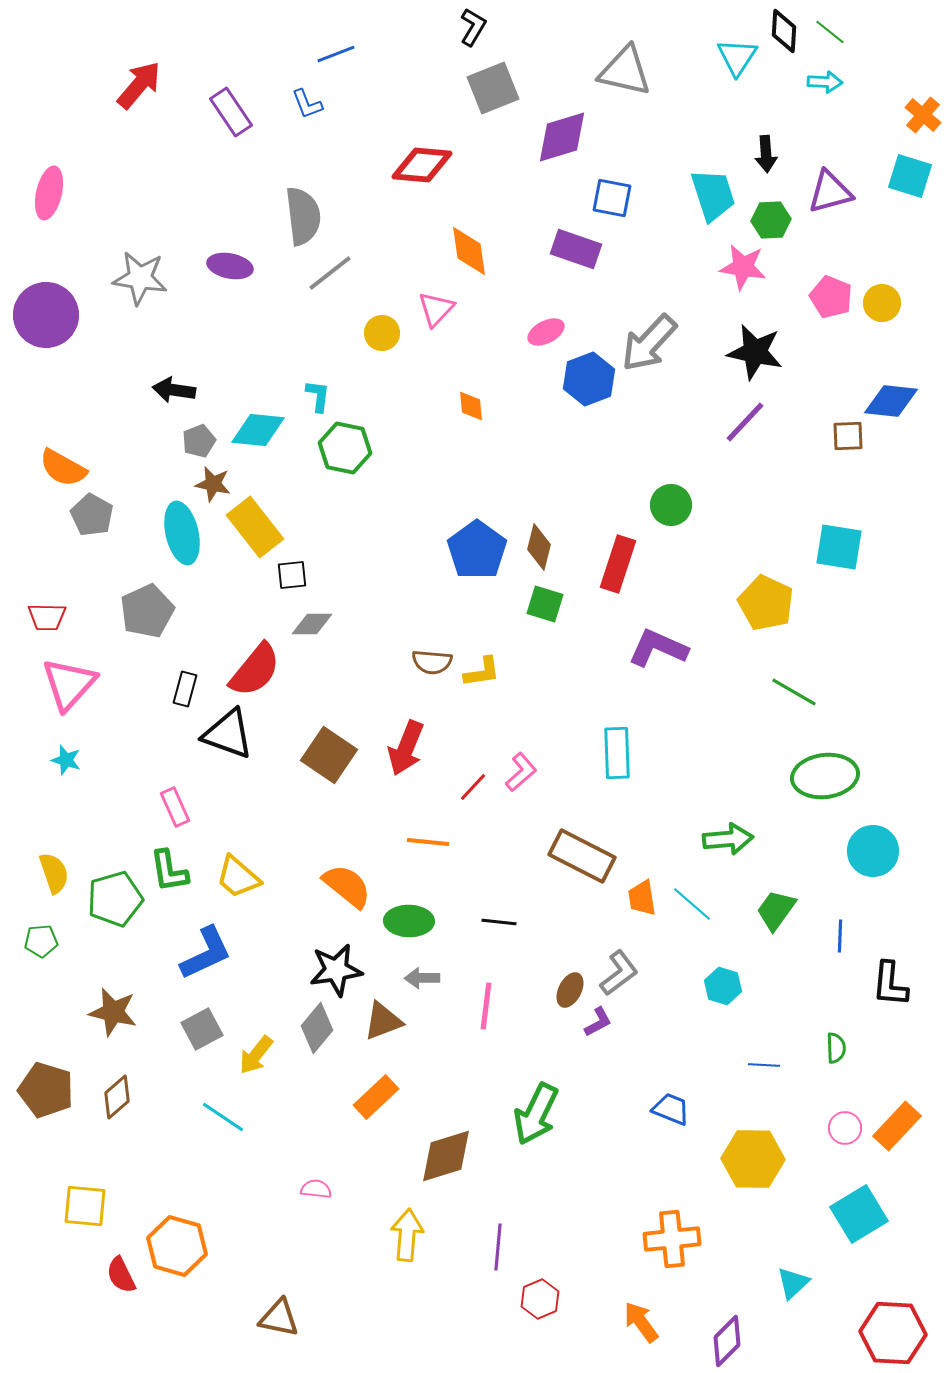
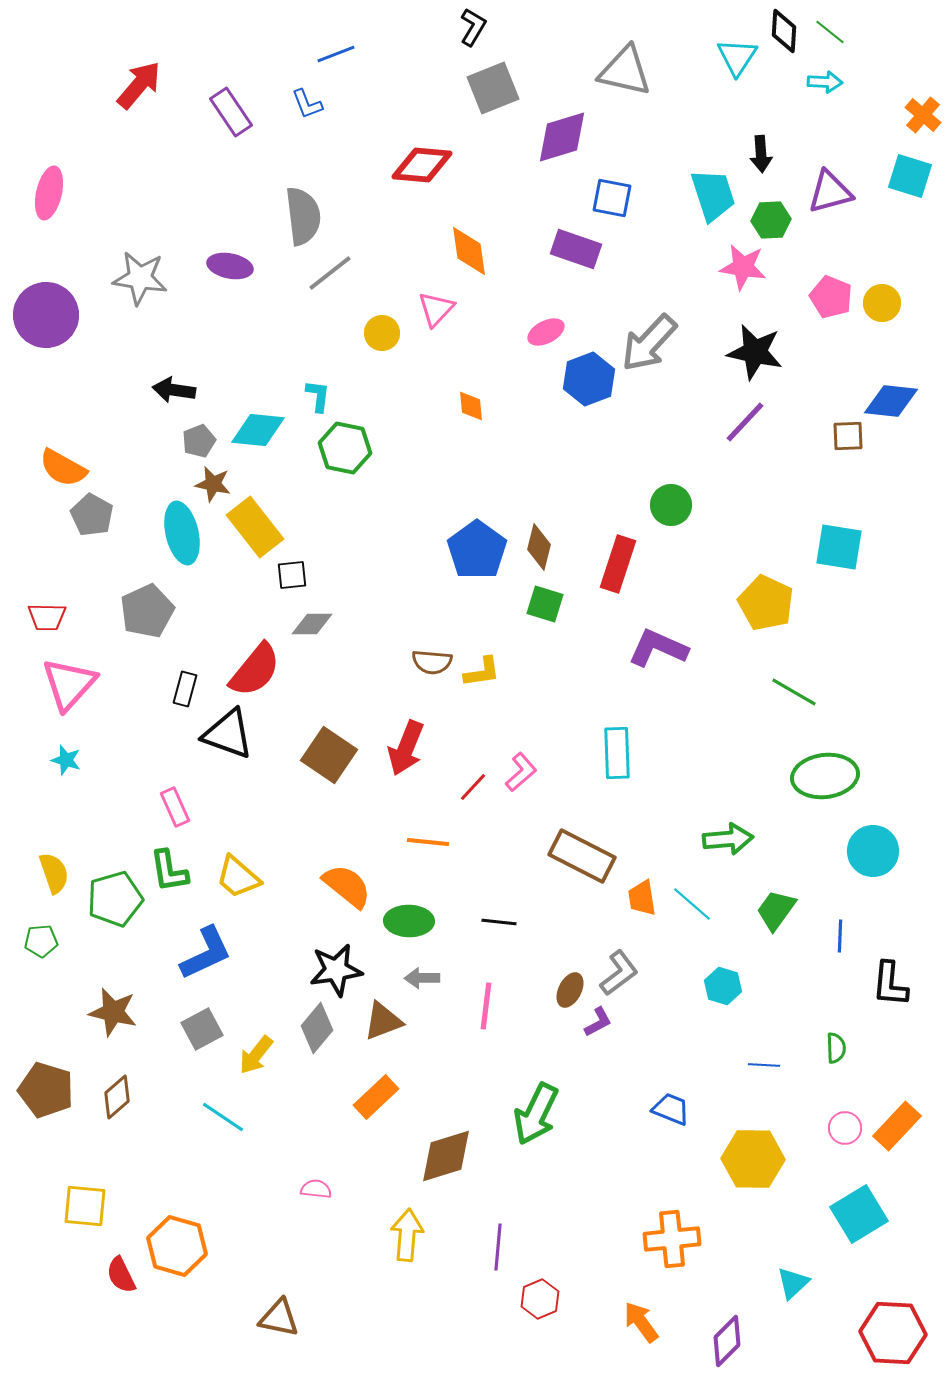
black arrow at (766, 154): moved 5 px left
